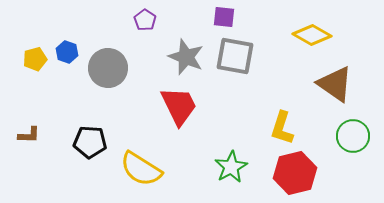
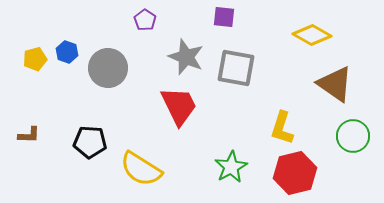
gray square: moved 1 px right, 12 px down
